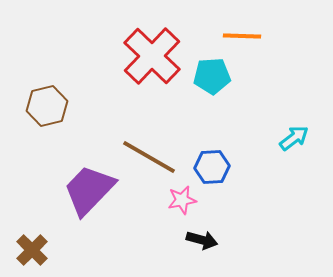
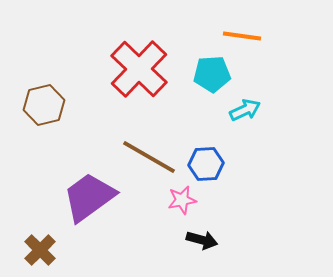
orange line: rotated 6 degrees clockwise
red cross: moved 13 px left, 13 px down
cyan pentagon: moved 2 px up
brown hexagon: moved 3 px left, 1 px up
cyan arrow: moved 49 px left, 28 px up; rotated 12 degrees clockwise
blue hexagon: moved 6 px left, 3 px up
purple trapezoid: moved 7 px down; rotated 10 degrees clockwise
brown cross: moved 8 px right
